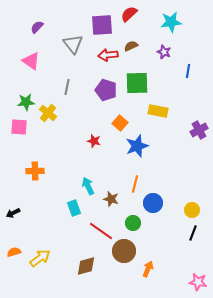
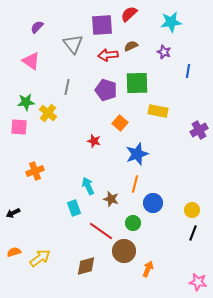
blue star: moved 8 px down
orange cross: rotated 18 degrees counterclockwise
